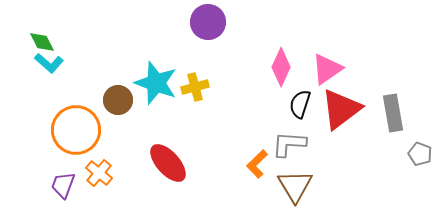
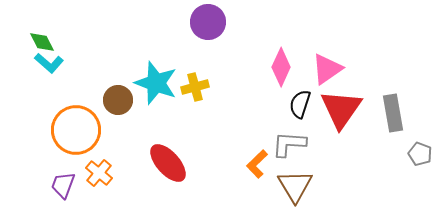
red triangle: rotated 18 degrees counterclockwise
